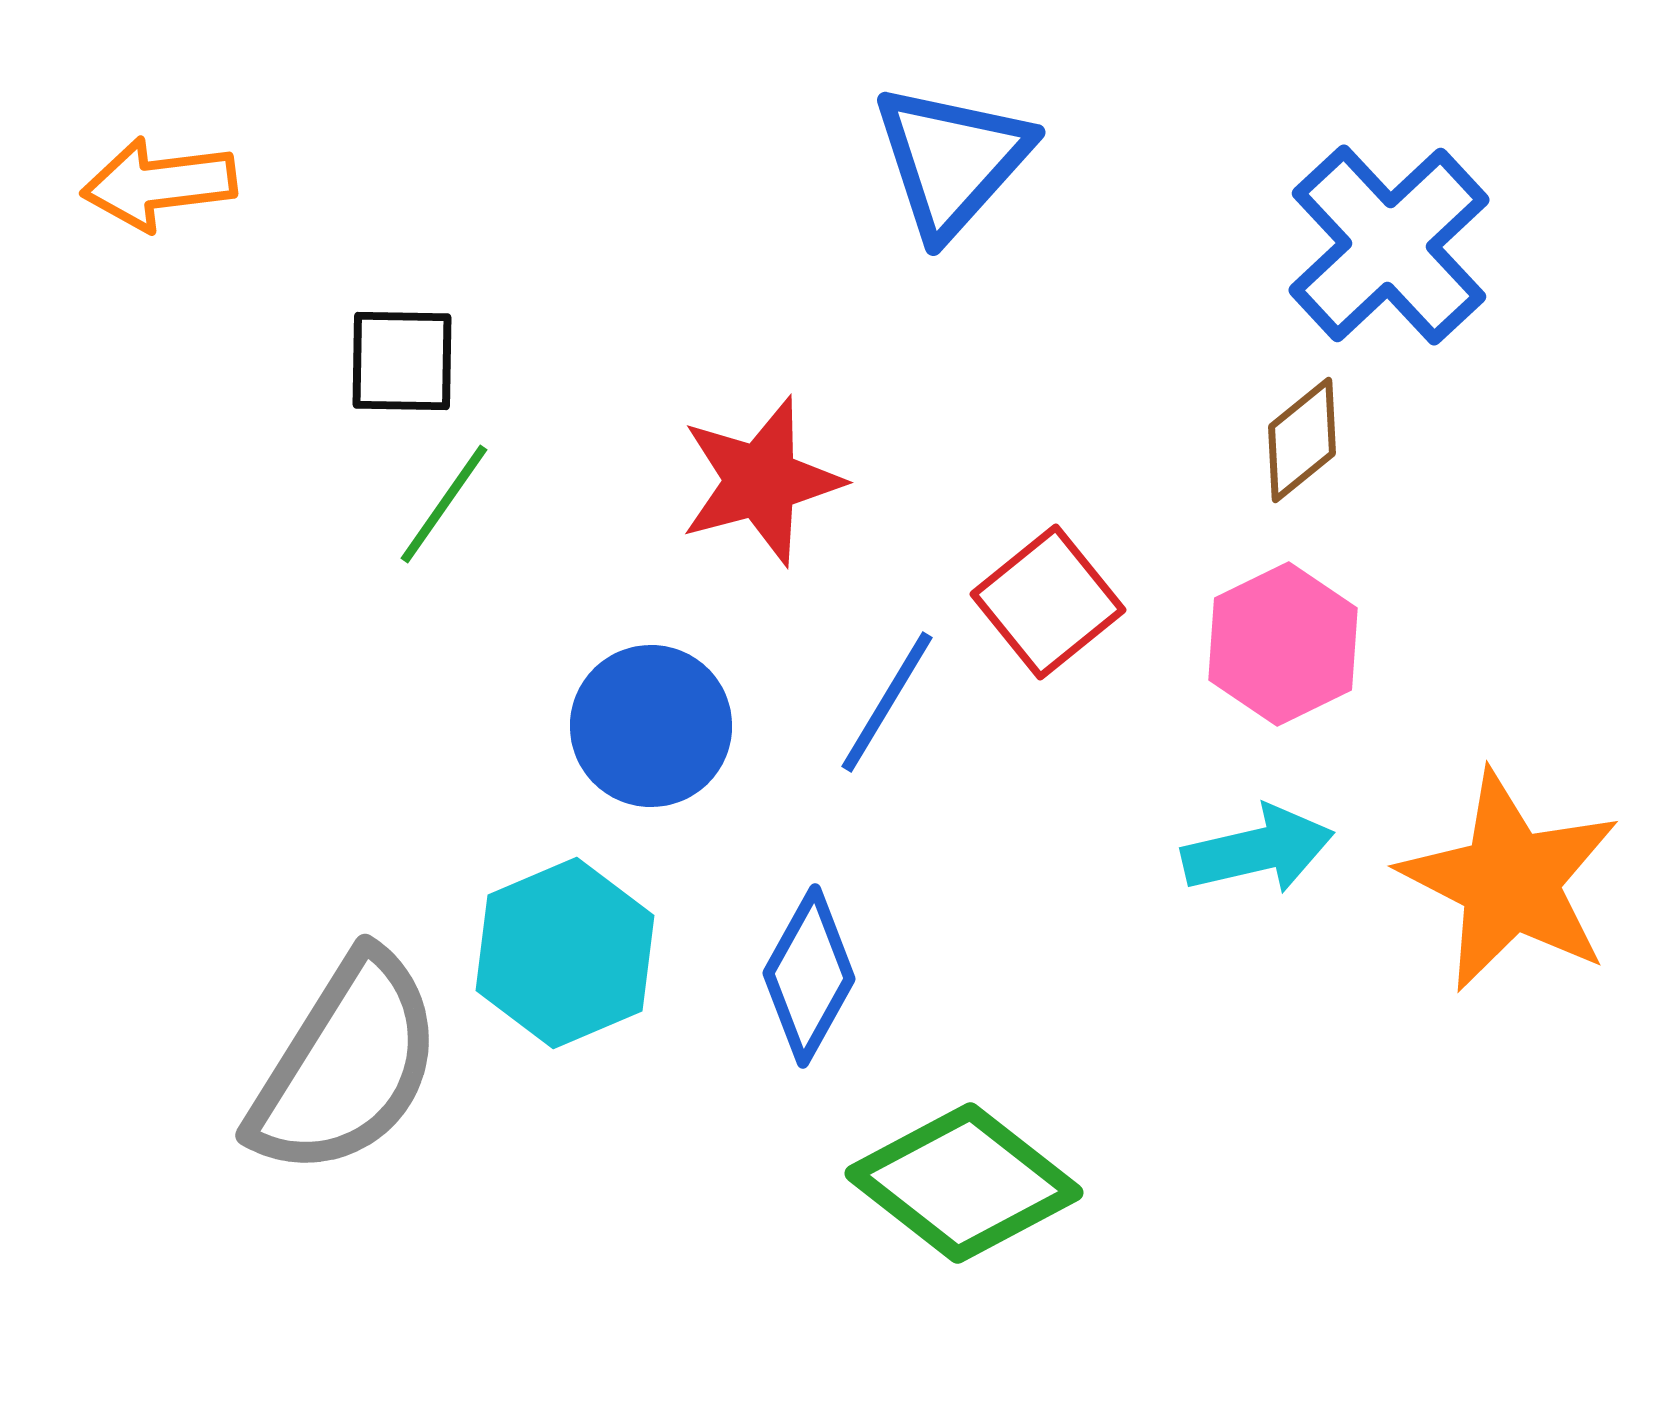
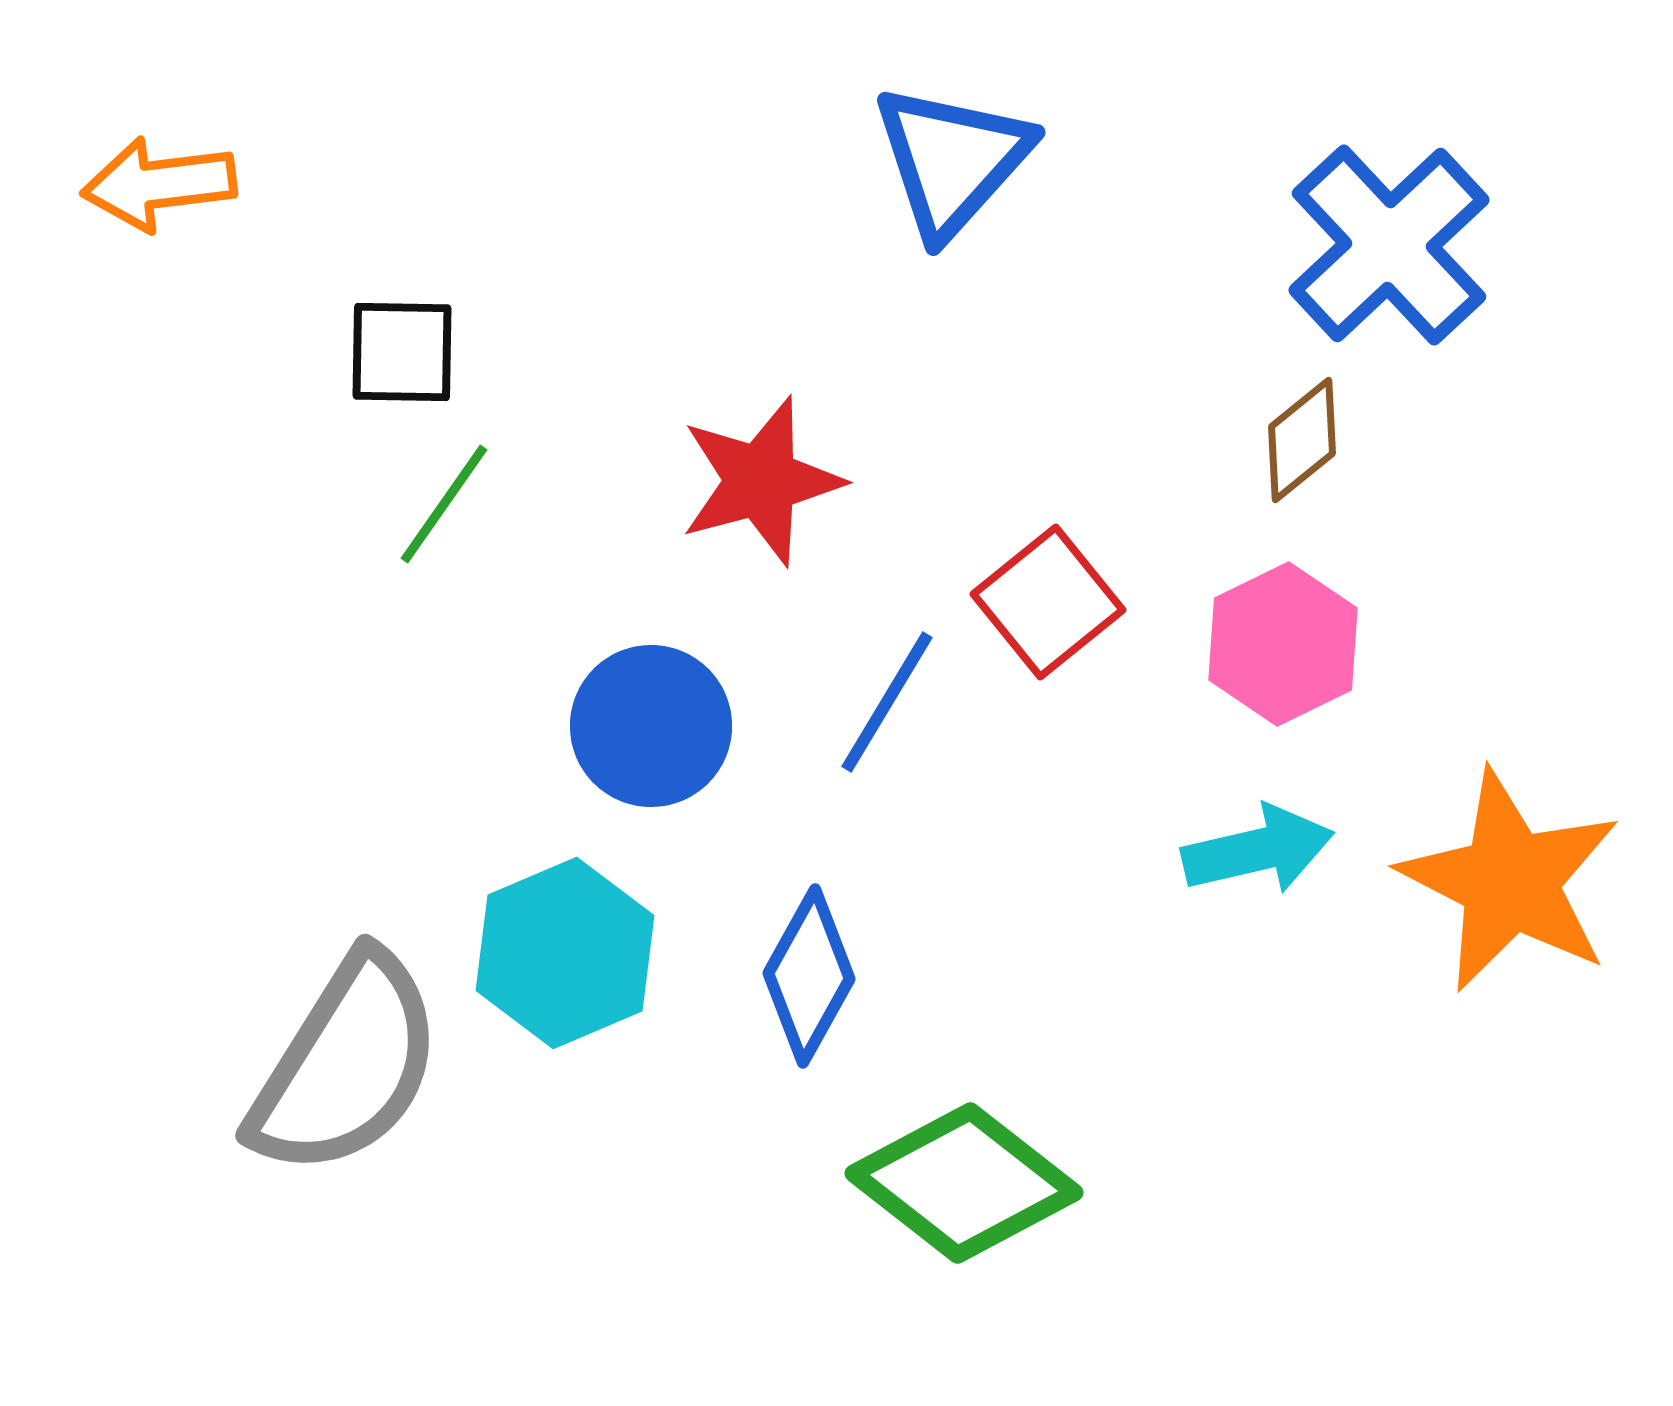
black square: moved 9 px up
